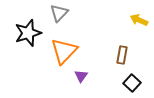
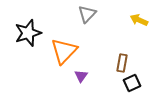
gray triangle: moved 28 px right, 1 px down
brown rectangle: moved 8 px down
black square: rotated 24 degrees clockwise
